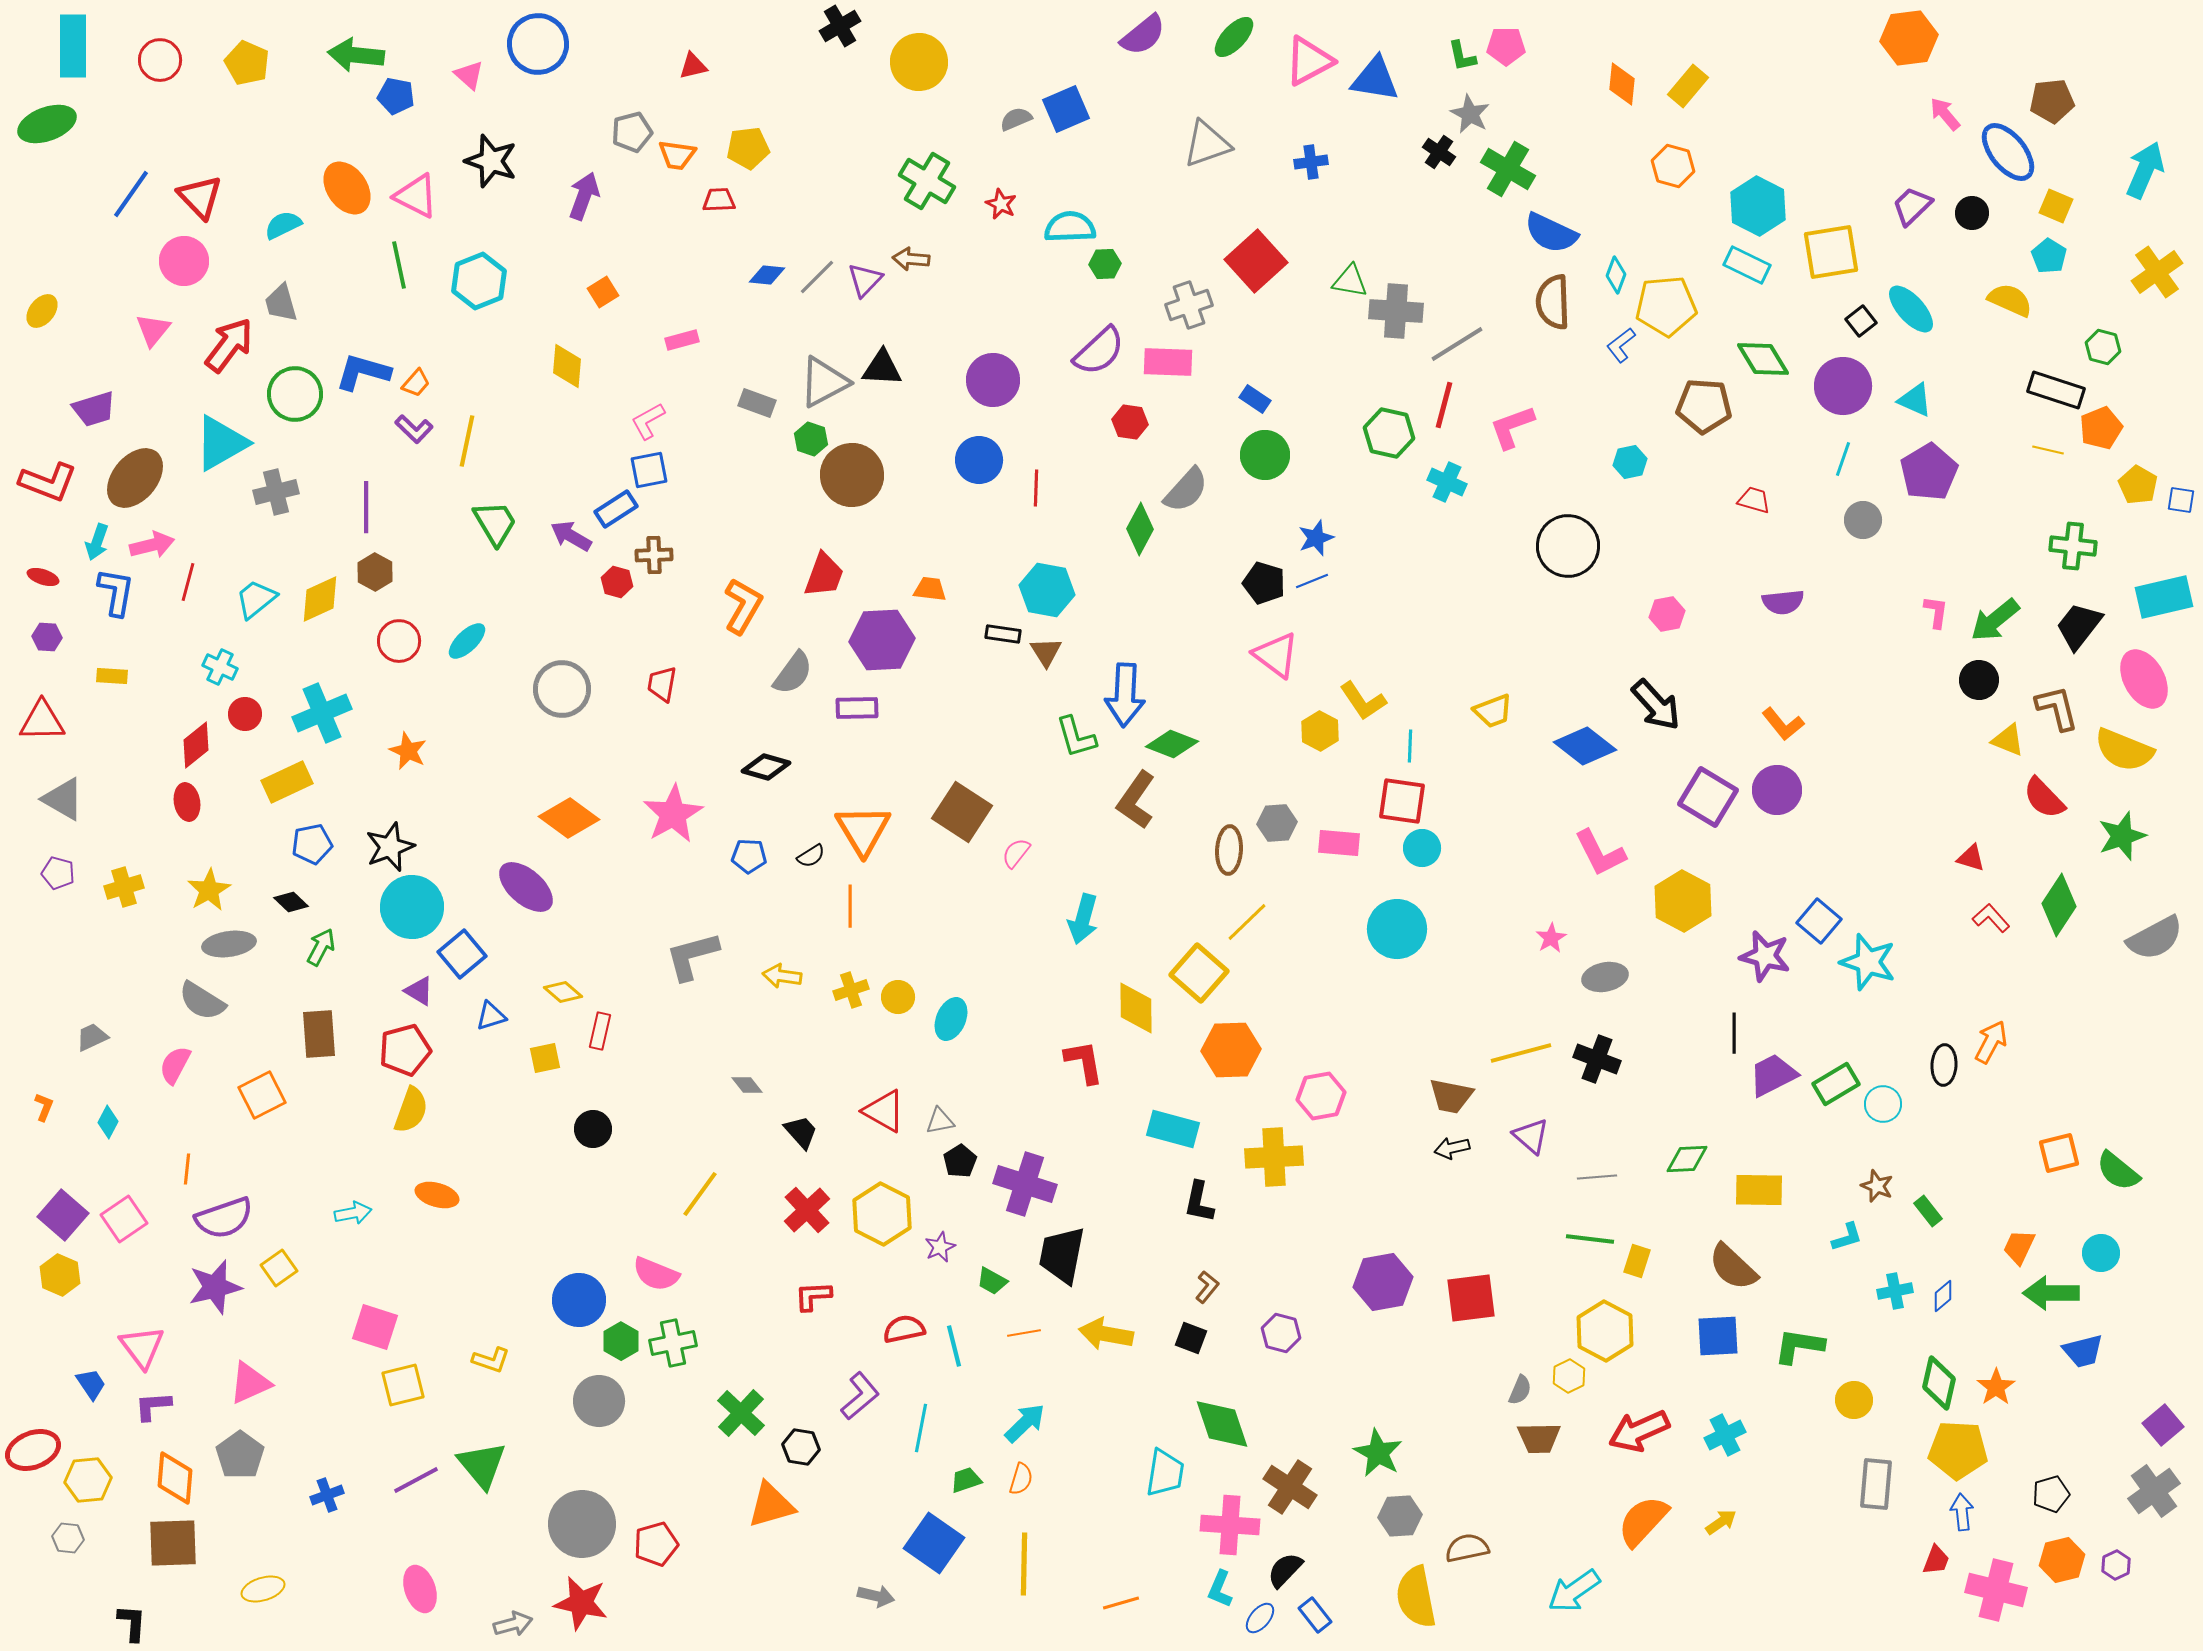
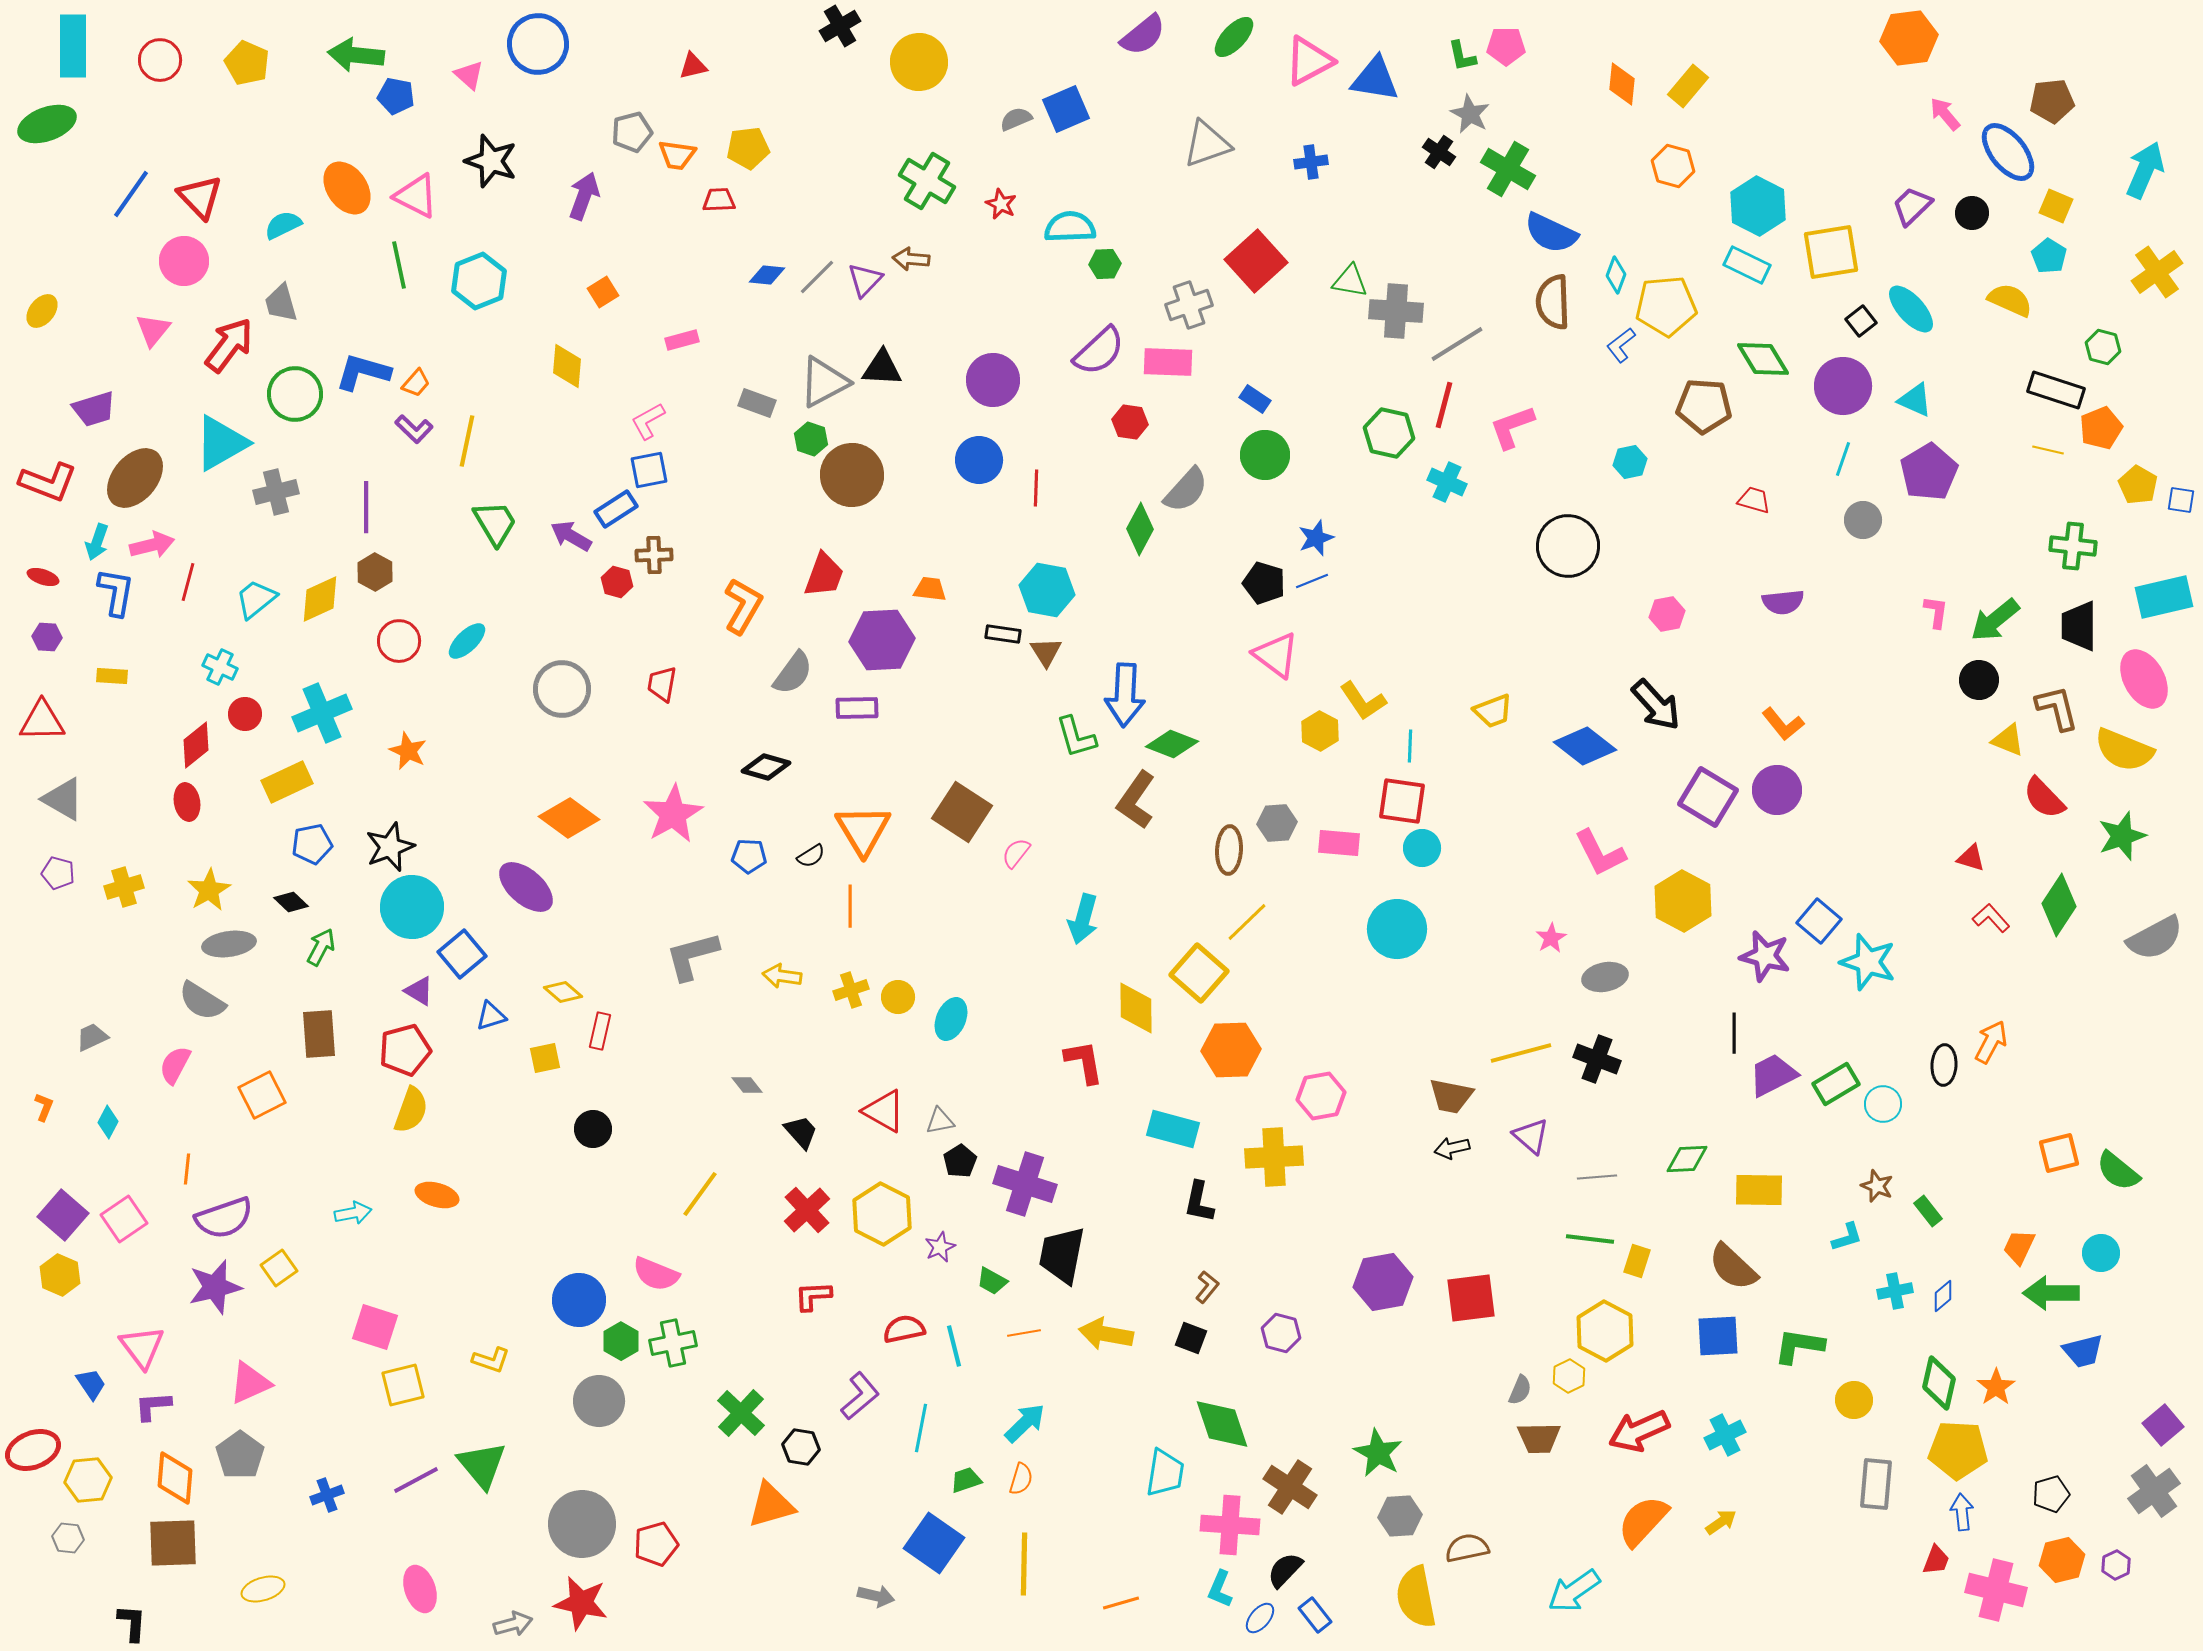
black trapezoid at (2079, 626): rotated 38 degrees counterclockwise
